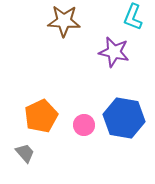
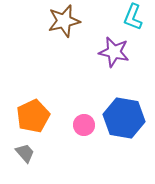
brown star: rotated 16 degrees counterclockwise
orange pentagon: moved 8 px left
